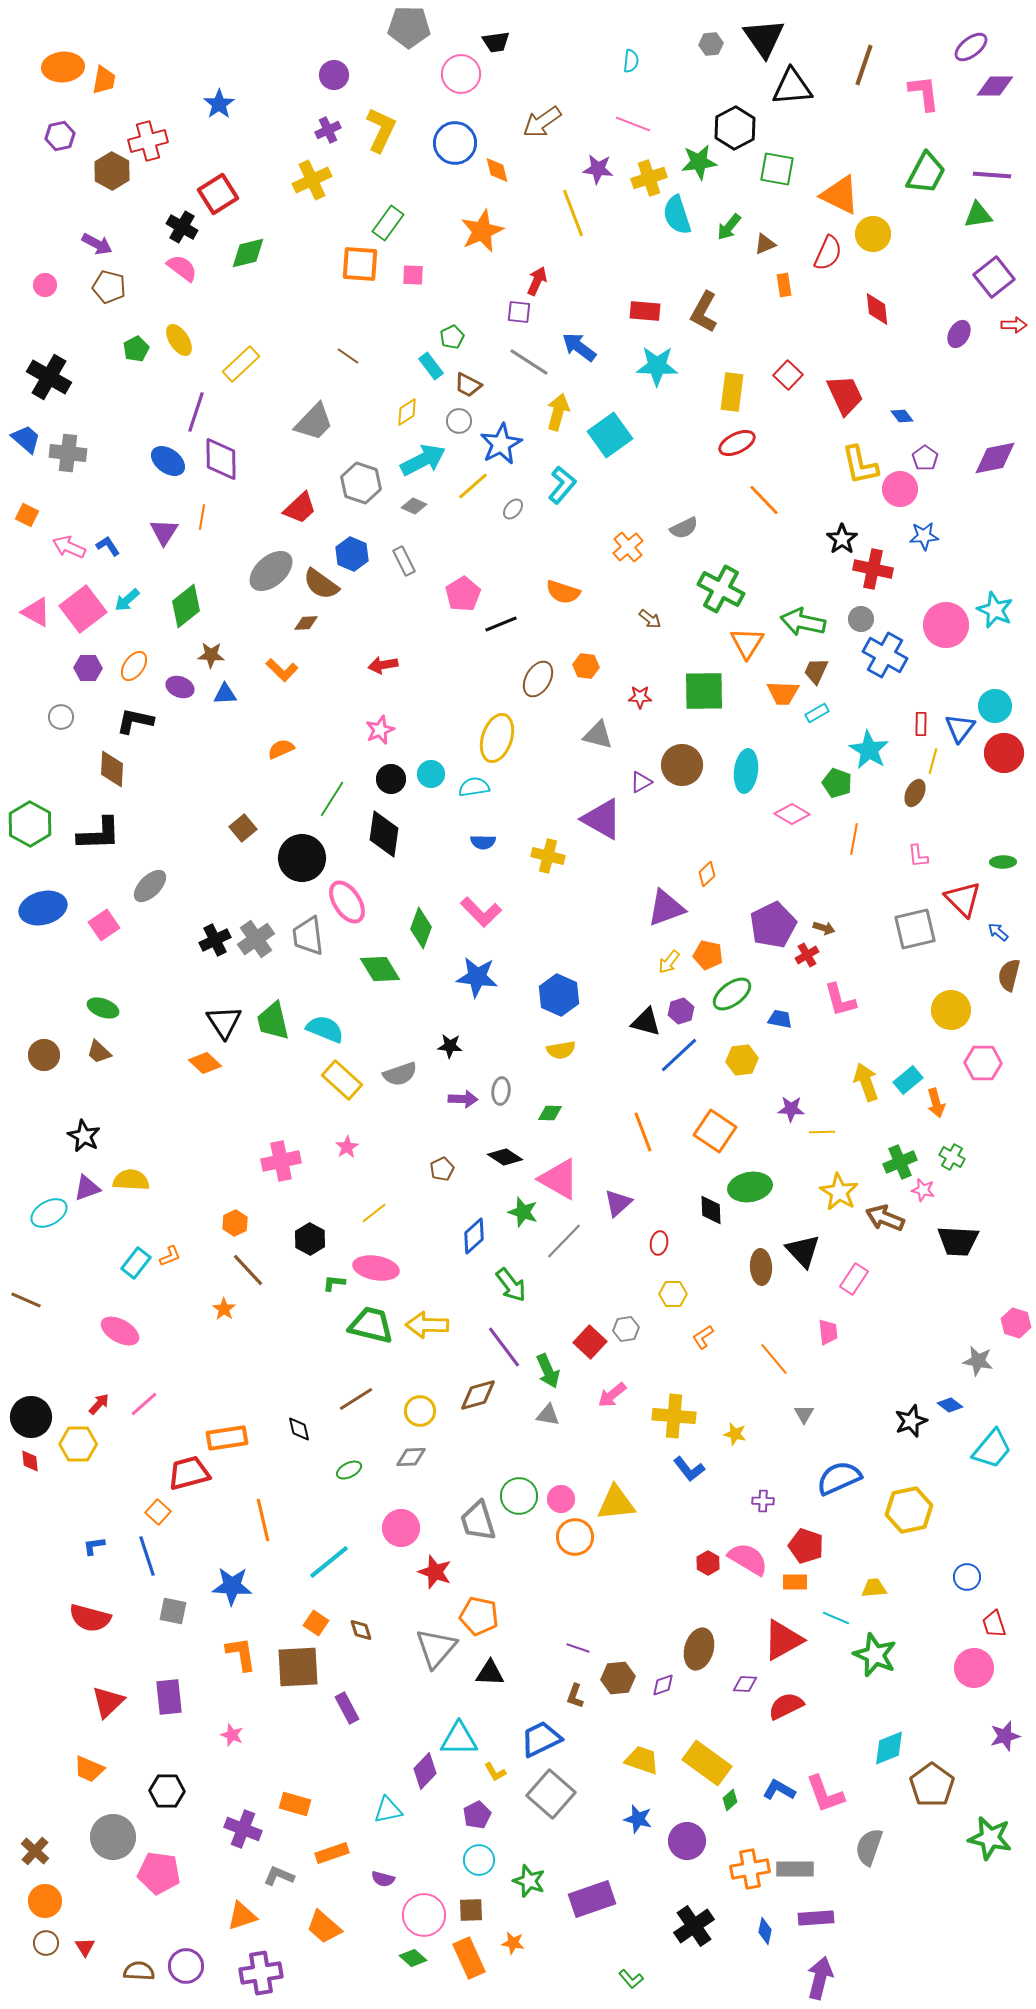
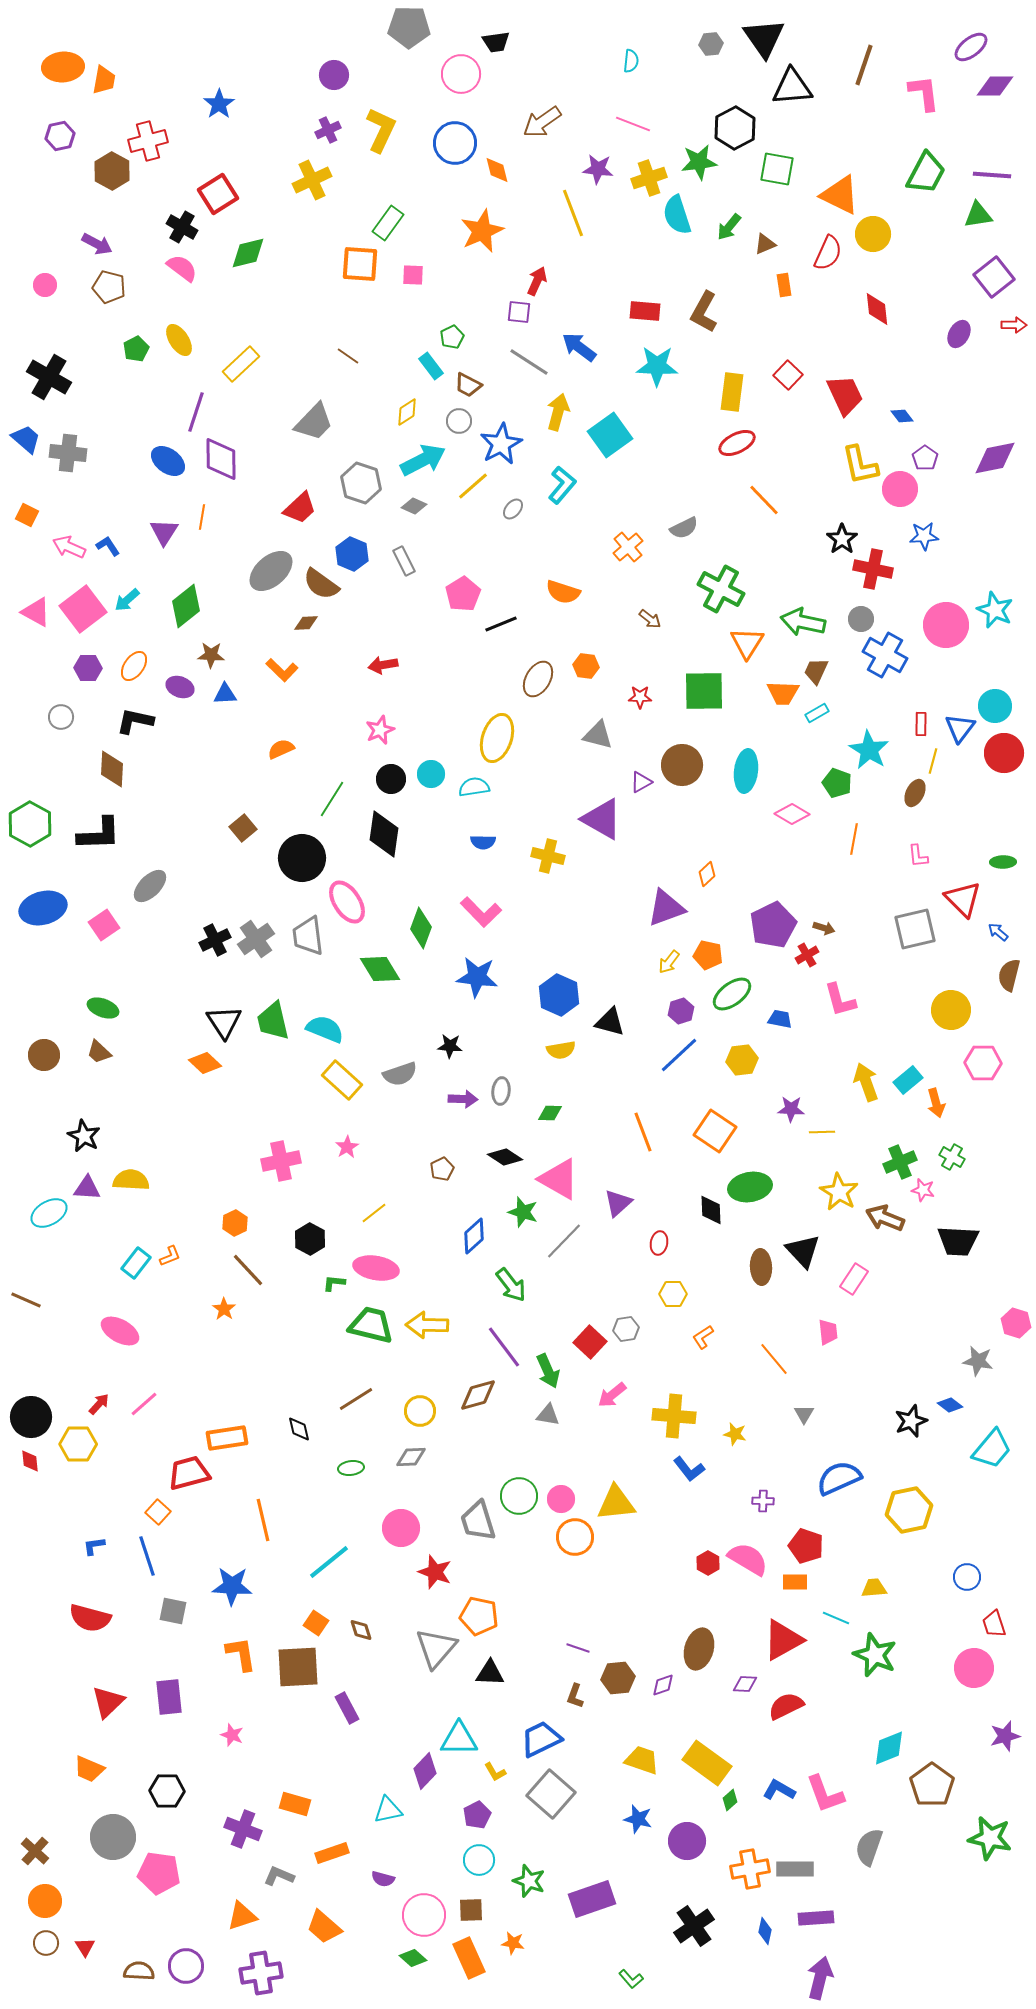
black triangle at (646, 1022): moved 36 px left
purple triangle at (87, 1188): rotated 24 degrees clockwise
green ellipse at (349, 1470): moved 2 px right, 2 px up; rotated 20 degrees clockwise
